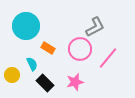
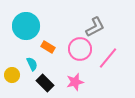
orange rectangle: moved 1 px up
